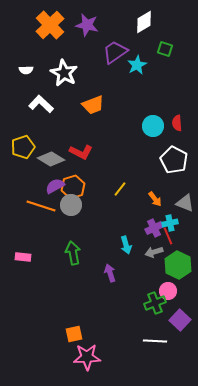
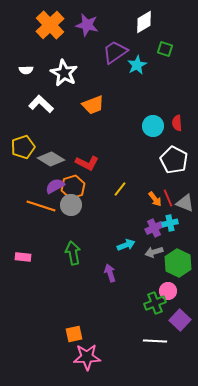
red L-shape: moved 6 px right, 11 px down
red line: moved 38 px up
cyan arrow: rotated 96 degrees counterclockwise
green hexagon: moved 2 px up
